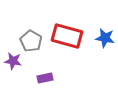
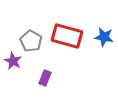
blue star: moved 1 px left, 1 px up
purple star: rotated 18 degrees clockwise
purple rectangle: rotated 56 degrees counterclockwise
